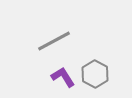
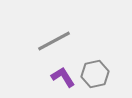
gray hexagon: rotated 20 degrees clockwise
